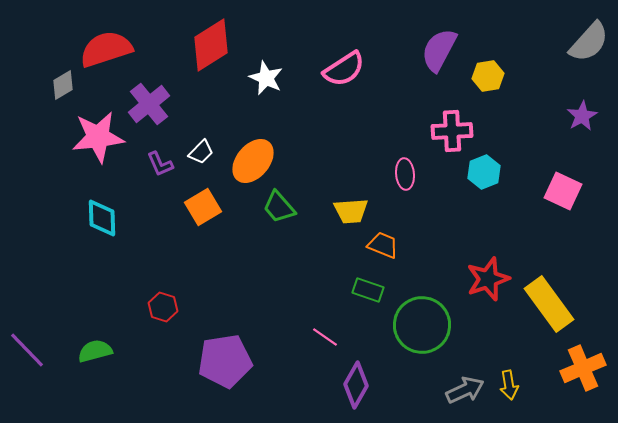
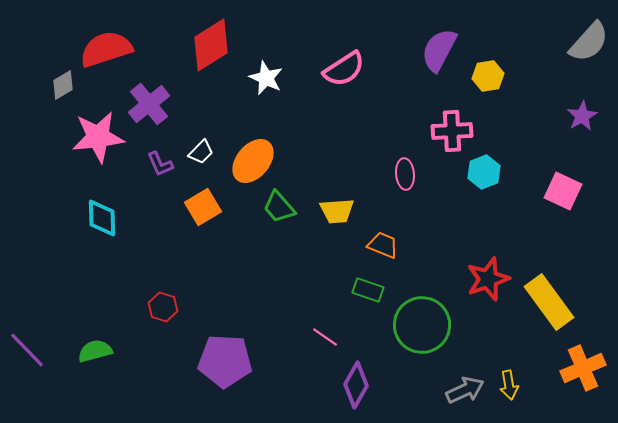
yellow trapezoid: moved 14 px left
yellow rectangle: moved 2 px up
purple pentagon: rotated 12 degrees clockwise
